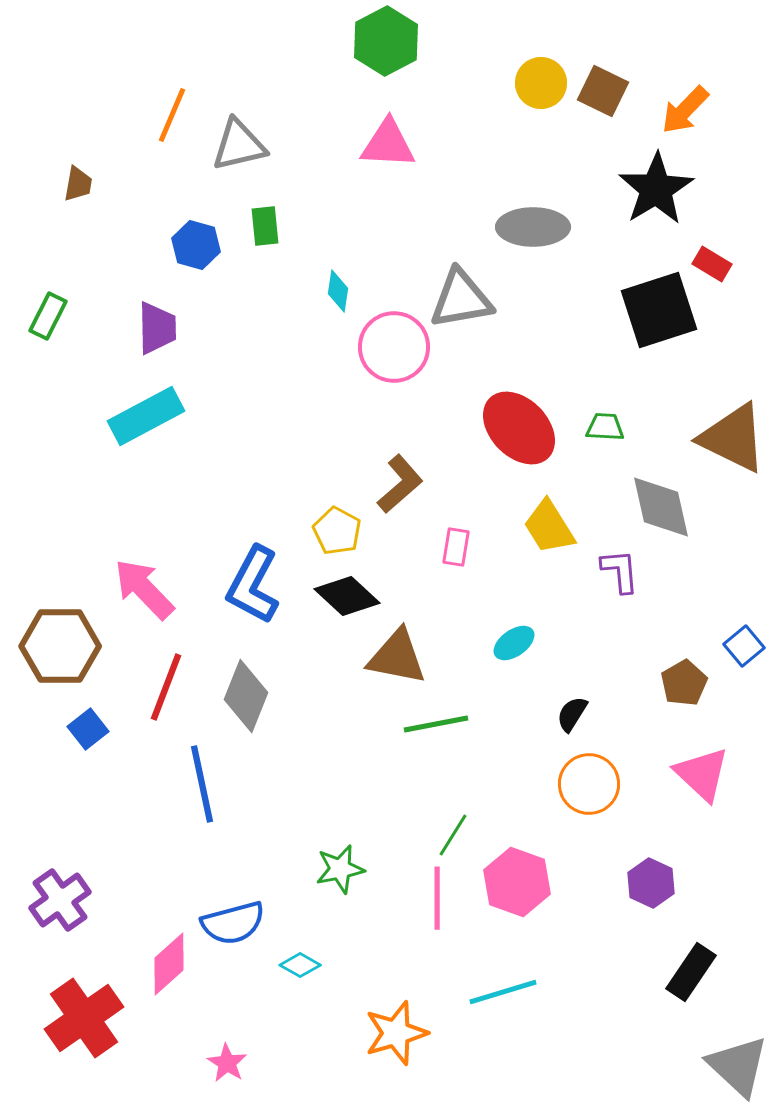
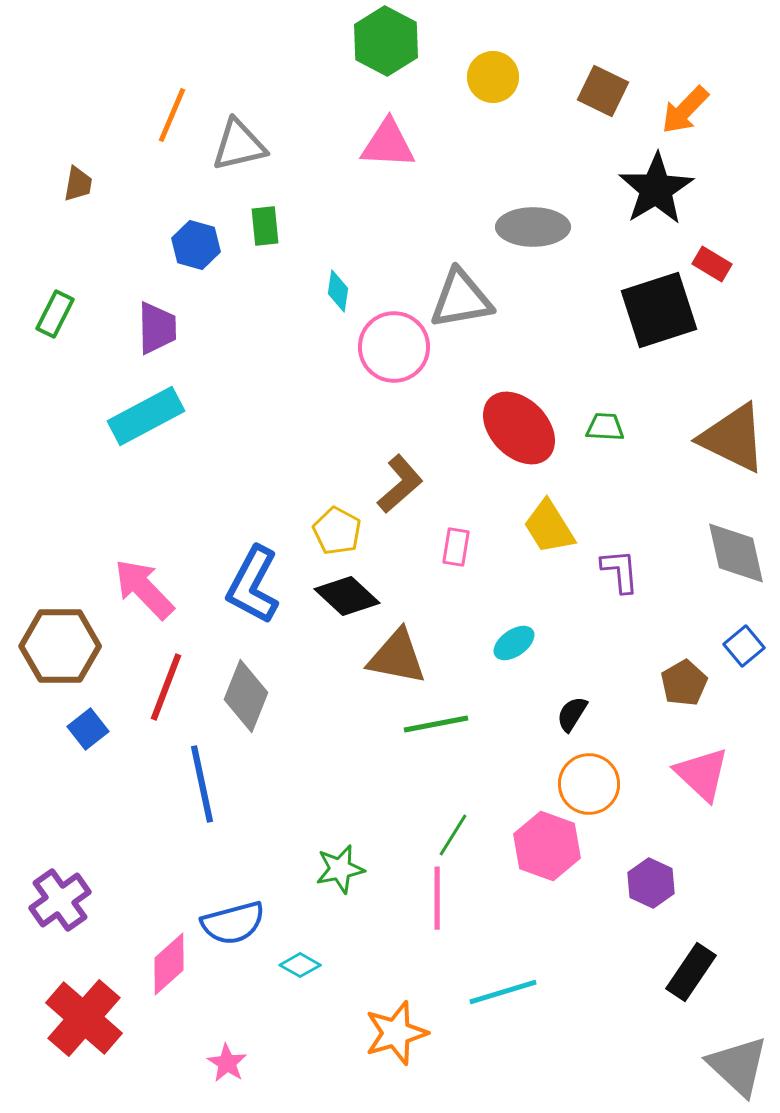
green hexagon at (386, 41): rotated 4 degrees counterclockwise
yellow circle at (541, 83): moved 48 px left, 6 px up
green rectangle at (48, 316): moved 7 px right, 2 px up
gray diamond at (661, 507): moved 75 px right, 46 px down
pink hexagon at (517, 882): moved 30 px right, 36 px up
red cross at (84, 1018): rotated 14 degrees counterclockwise
